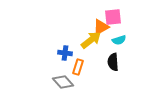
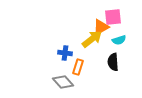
yellow arrow: moved 1 px right, 1 px up
